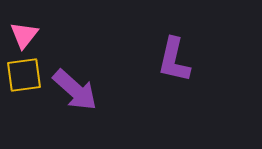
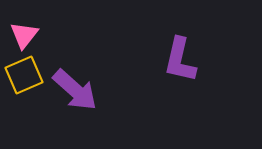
purple L-shape: moved 6 px right
yellow square: rotated 15 degrees counterclockwise
